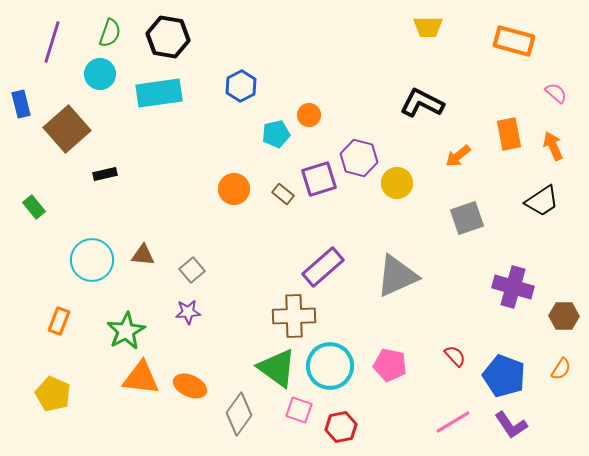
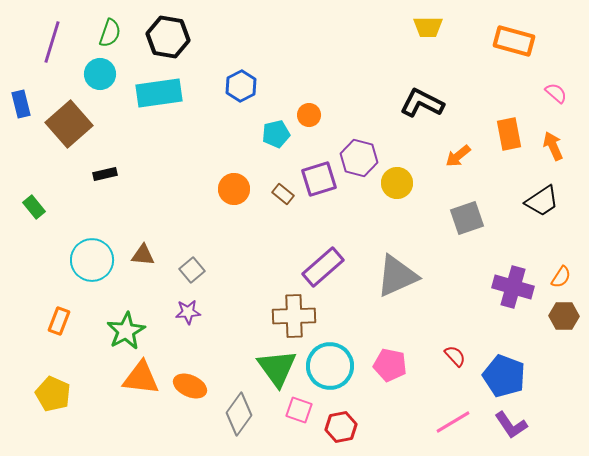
brown square at (67, 129): moved 2 px right, 5 px up
green triangle at (277, 368): rotated 18 degrees clockwise
orange semicircle at (561, 369): moved 92 px up
